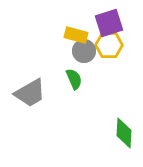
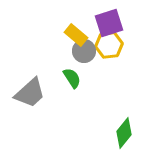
yellow rectangle: rotated 25 degrees clockwise
yellow hexagon: rotated 8 degrees counterclockwise
green semicircle: moved 2 px left, 1 px up; rotated 10 degrees counterclockwise
gray trapezoid: rotated 12 degrees counterclockwise
green diamond: rotated 36 degrees clockwise
